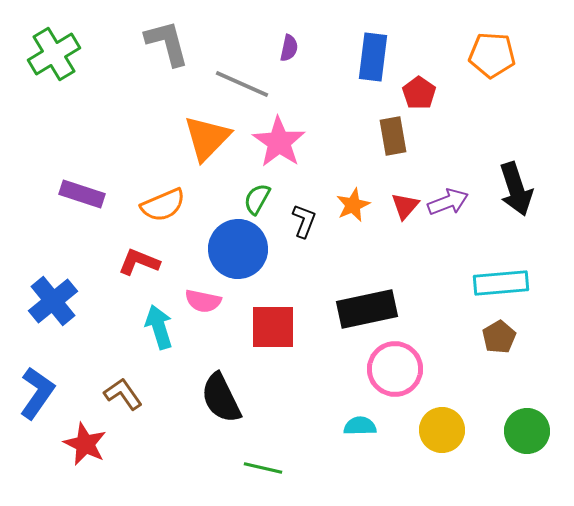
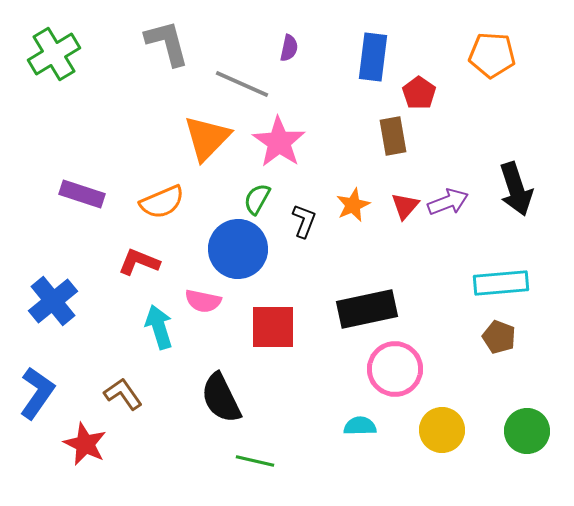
orange semicircle: moved 1 px left, 3 px up
brown pentagon: rotated 20 degrees counterclockwise
green line: moved 8 px left, 7 px up
